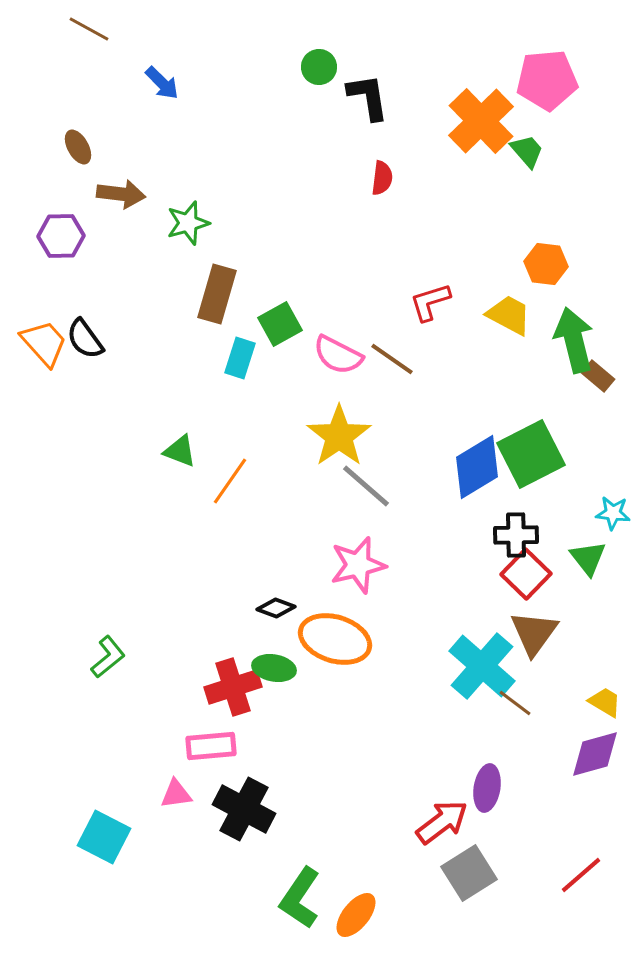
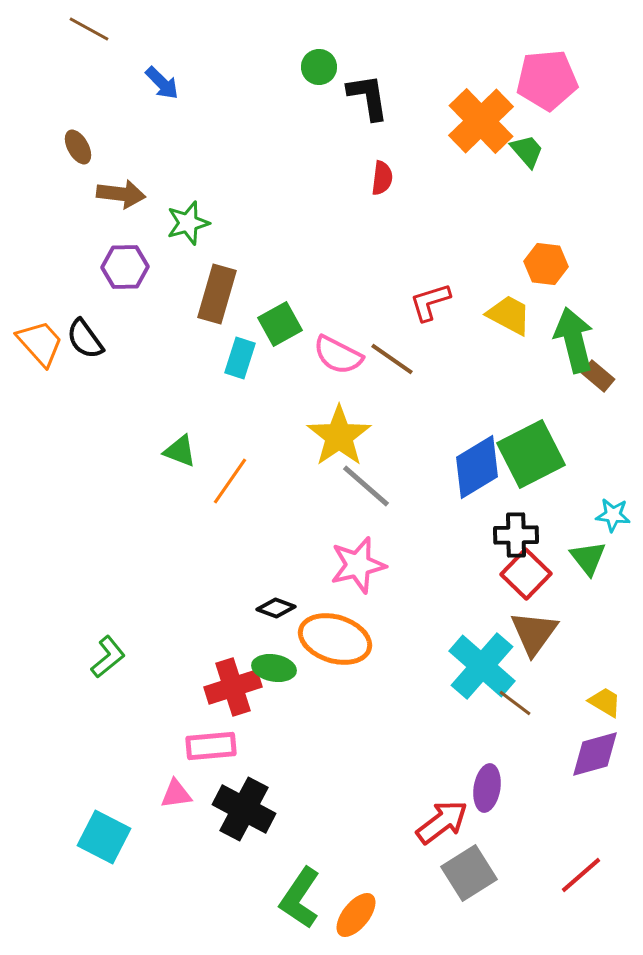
purple hexagon at (61, 236): moved 64 px right, 31 px down
orange trapezoid at (44, 343): moved 4 px left
cyan star at (613, 513): moved 2 px down
